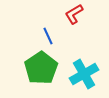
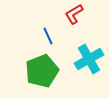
green pentagon: moved 1 px right, 3 px down; rotated 12 degrees clockwise
cyan cross: moved 5 px right, 15 px up
